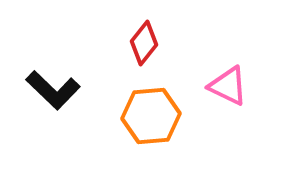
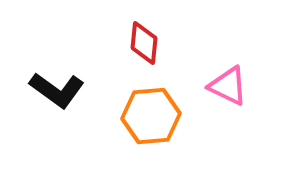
red diamond: rotated 33 degrees counterclockwise
black L-shape: moved 4 px right; rotated 8 degrees counterclockwise
